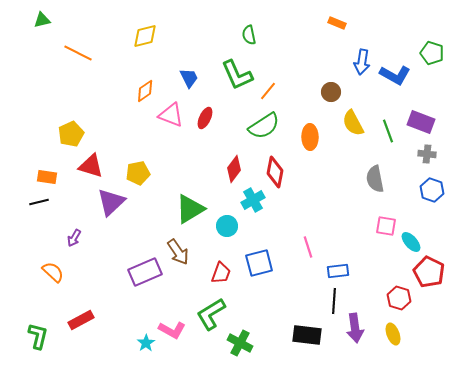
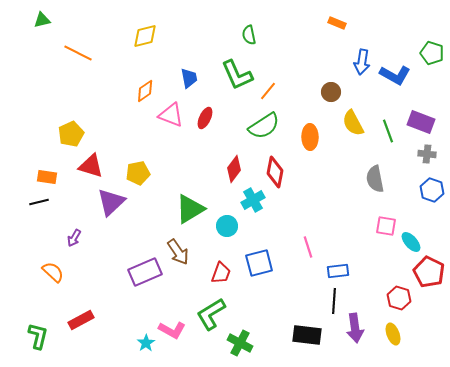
blue trapezoid at (189, 78): rotated 15 degrees clockwise
